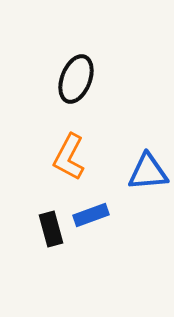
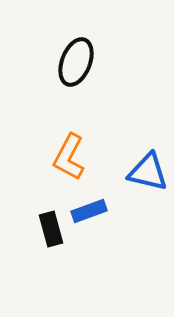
black ellipse: moved 17 px up
blue triangle: rotated 18 degrees clockwise
blue rectangle: moved 2 px left, 4 px up
